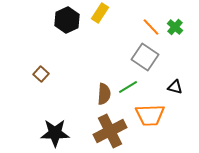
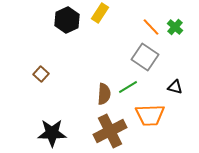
black star: moved 3 px left
